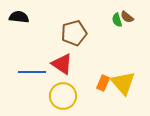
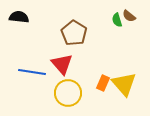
brown semicircle: moved 2 px right, 1 px up
brown pentagon: rotated 25 degrees counterclockwise
red triangle: rotated 15 degrees clockwise
blue line: rotated 8 degrees clockwise
yellow triangle: moved 1 px right, 1 px down
yellow circle: moved 5 px right, 3 px up
